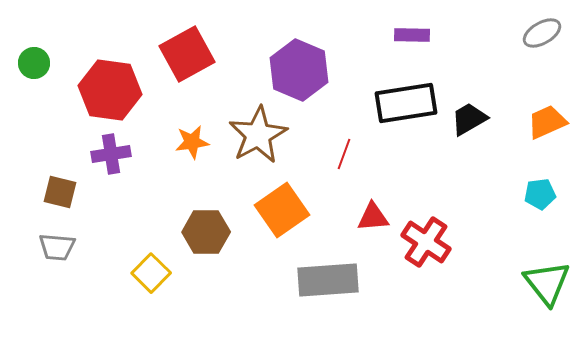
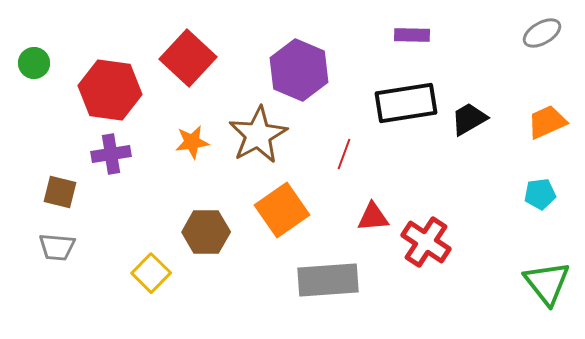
red square: moved 1 px right, 4 px down; rotated 18 degrees counterclockwise
